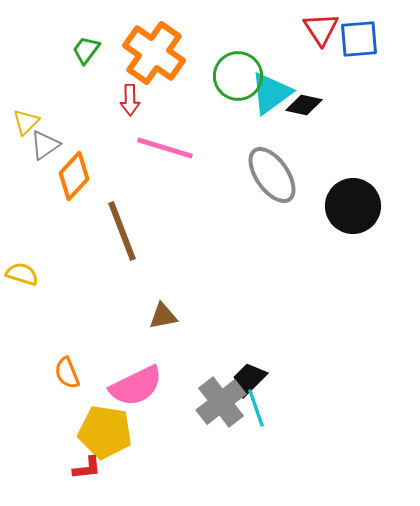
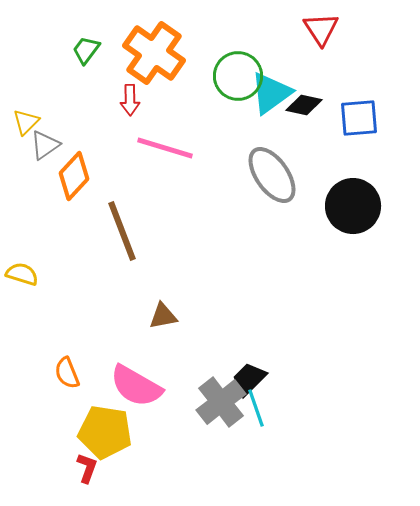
blue square: moved 79 px down
pink semicircle: rotated 56 degrees clockwise
red L-shape: rotated 64 degrees counterclockwise
